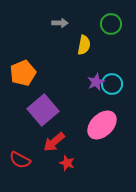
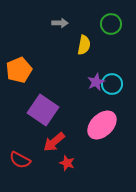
orange pentagon: moved 4 px left, 3 px up
purple square: rotated 16 degrees counterclockwise
